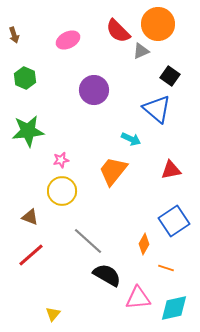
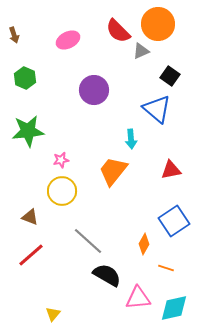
cyan arrow: rotated 60 degrees clockwise
